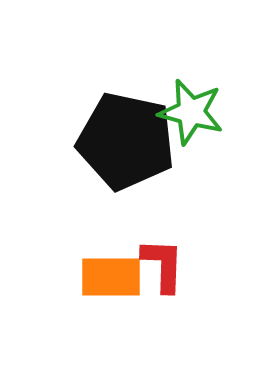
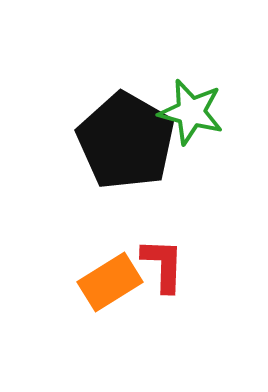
black pentagon: rotated 18 degrees clockwise
orange rectangle: moved 1 px left, 5 px down; rotated 32 degrees counterclockwise
